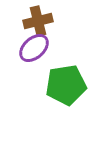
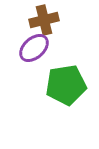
brown cross: moved 6 px right, 1 px up
